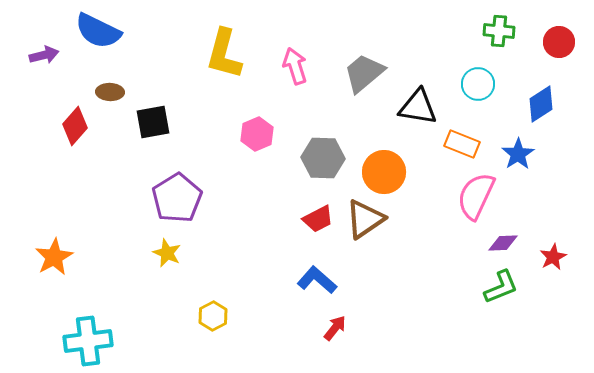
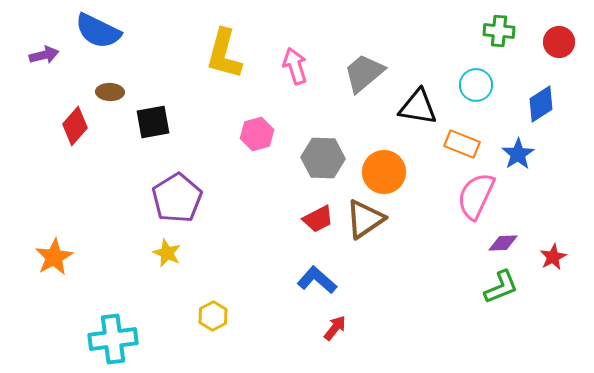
cyan circle: moved 2 px left, 1 px down
pink hexagon: rotated 8 degrees clockwise
cyan cross: moved 25 px right, 2 px up
